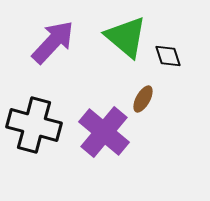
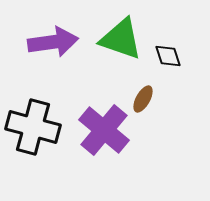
green triangle: moved 5 px left, 2 px down; rotated 21 degrees counterclockwise
purple arrow: rotated 39 degrees clockwise
black cross: moved 1 px left, 2 px down
purple cross: moved 2 px up
